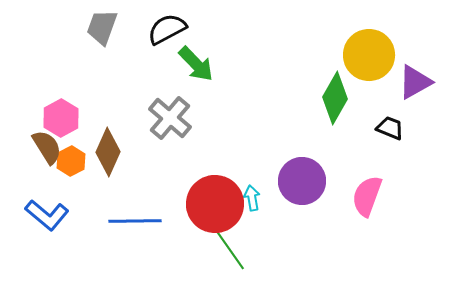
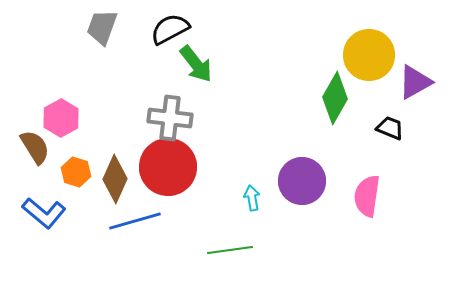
black semicircle: moved 3 px right
green arrow: rotated 6 degrees clockwise
gray cross: rotated 33 degrees counterclockwise
brown semicircle: moved 12 px left
brown diamond: moved 7 px right, 27 px down
orange hexagon: moved 5 px right, 11 px down; rotated 16 degrees counterclockwise
pink semicircle: rotated 12 degrees counterclockwise
red circle: moved 47 px left, 37 px up
blue L-shape: moved 3 px left, 2 px up
blue line: rotated 15 degrees counterclockwise
green line: rotated 63 degrees counterclockwise
